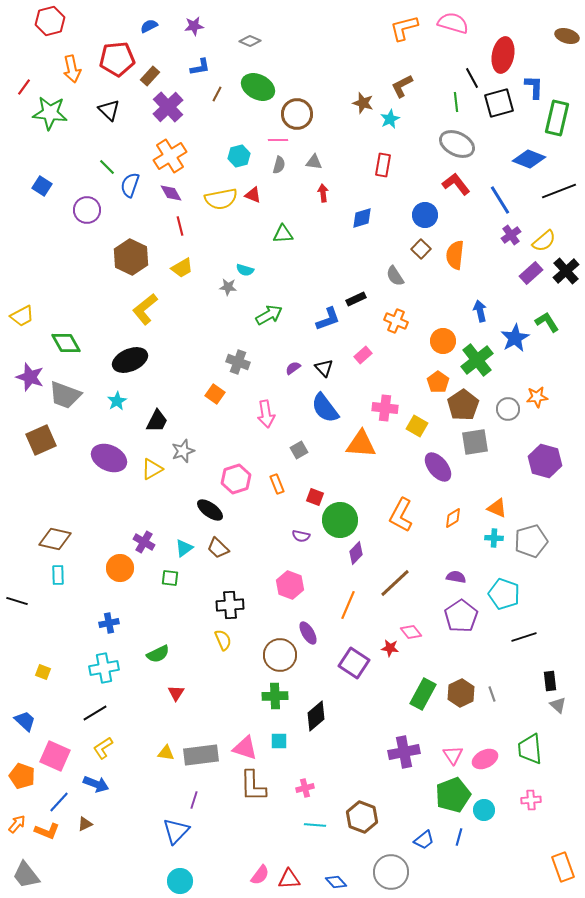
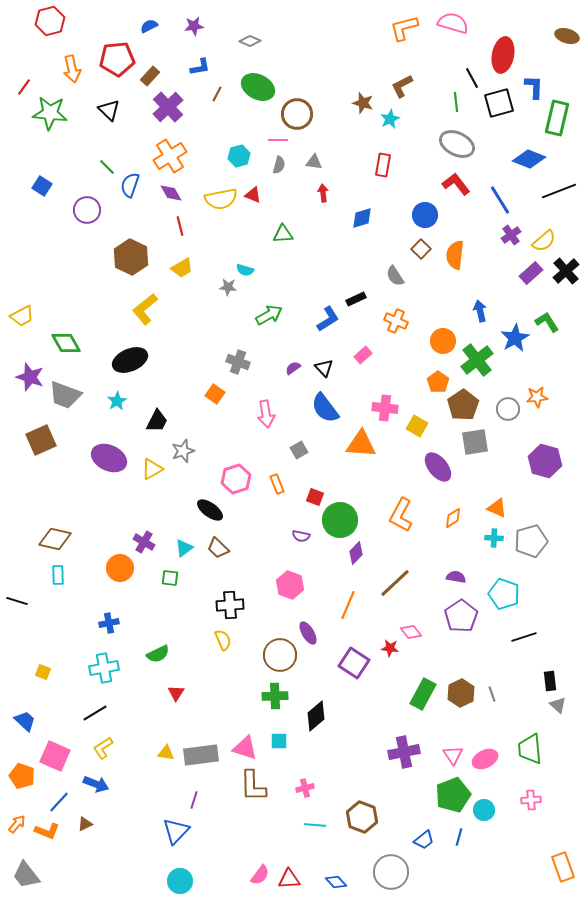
blue L-shape at (328, 319): rotated 12 degrees counterclockwise
